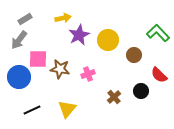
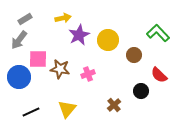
brown cross: moved 8 px down
black line: moved 1 px left, 2 px down
